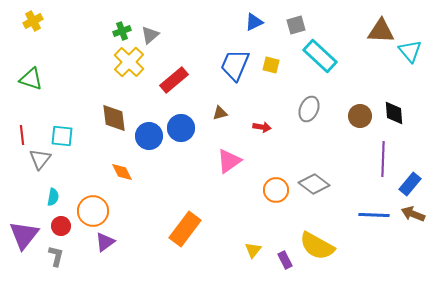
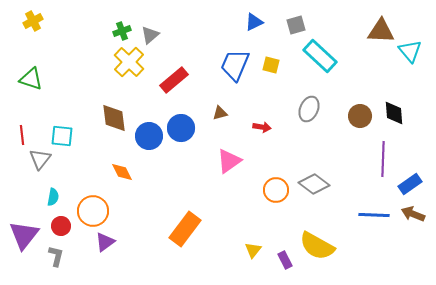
blue rectangle at (410, 184): rotated 15 degrees clockwise
